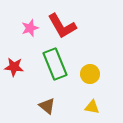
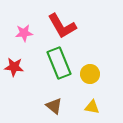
pink star: moved 6 px left, 5 px down; rotated 12 degrees clockwise
green rectangle: moved 4 px right, 1 px up
brown triangle: moved 7 px right
